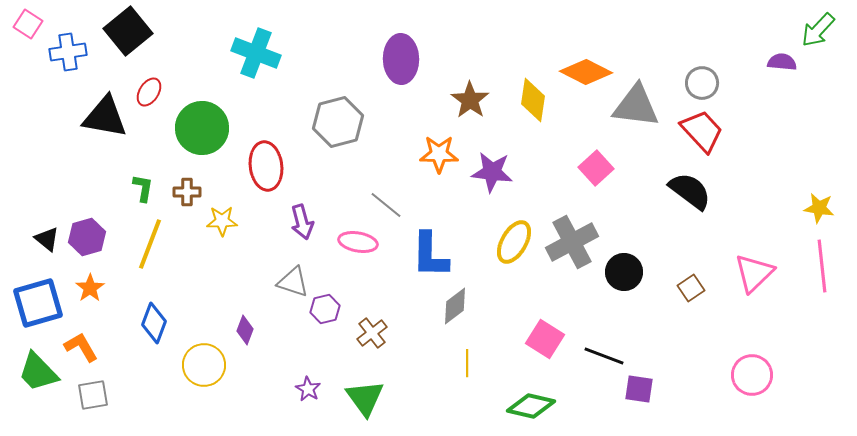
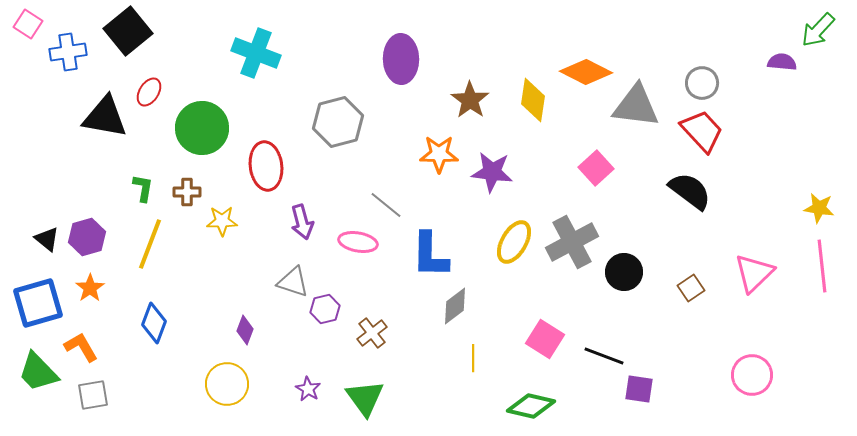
yellow line at (467, 363): moved 6 px right, 5 px up
yellow circle at (204, 365): moved 23 px right, 19 px down
